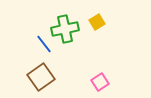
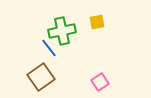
yellow square: rotated 21 degrees clockwise
green cross: moved 3 px left, 2 px down
blue line: moved 5 px right, 4 px down
